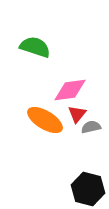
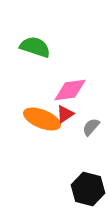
red triangle: moved 12 px left; rotated 18 degrees clockwise
orange ellipse: moved 3 px left, 1 px up; rotated 9 degrees counterclockwise
gray semicircle: rotated 36 degrees counterclockwise
